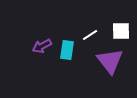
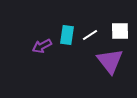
white square: moved 1 px left
cyan rectangle: moved 15 px up
